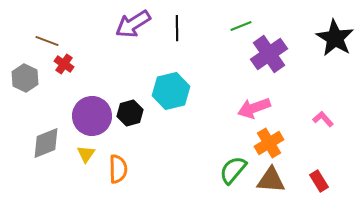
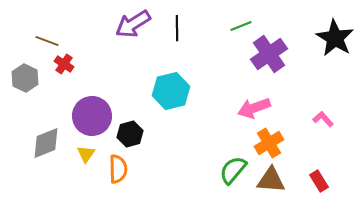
black hexagon: moved 21 px down
